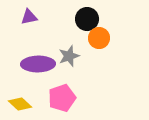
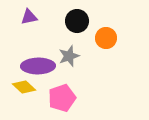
black circle: moved 10 px left, 2 px down
orange circle: moved 7 px right
purple ellipse: moved 2 px down
yellow diamond: moved 4 px right, 17 px up
